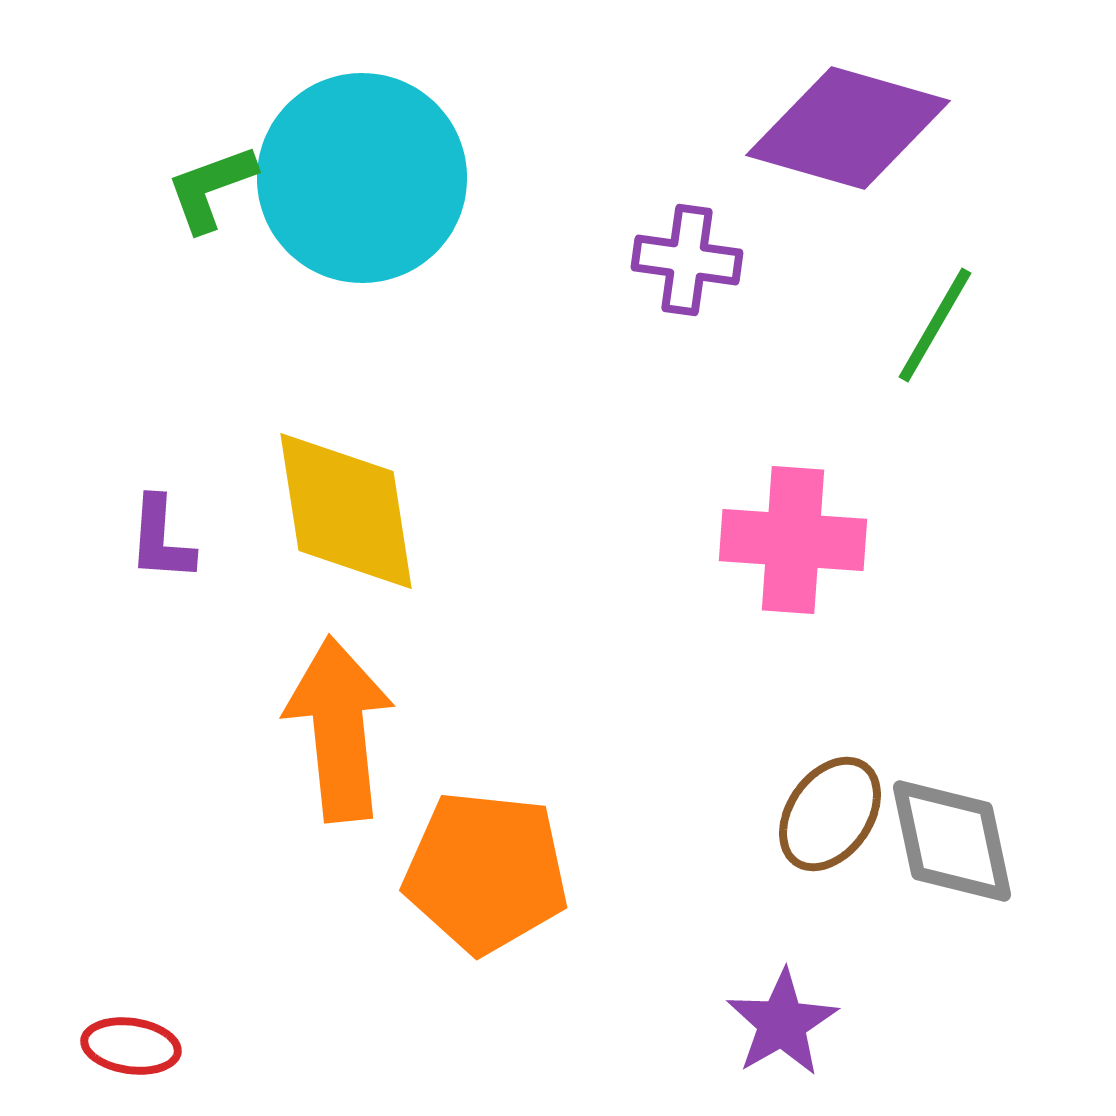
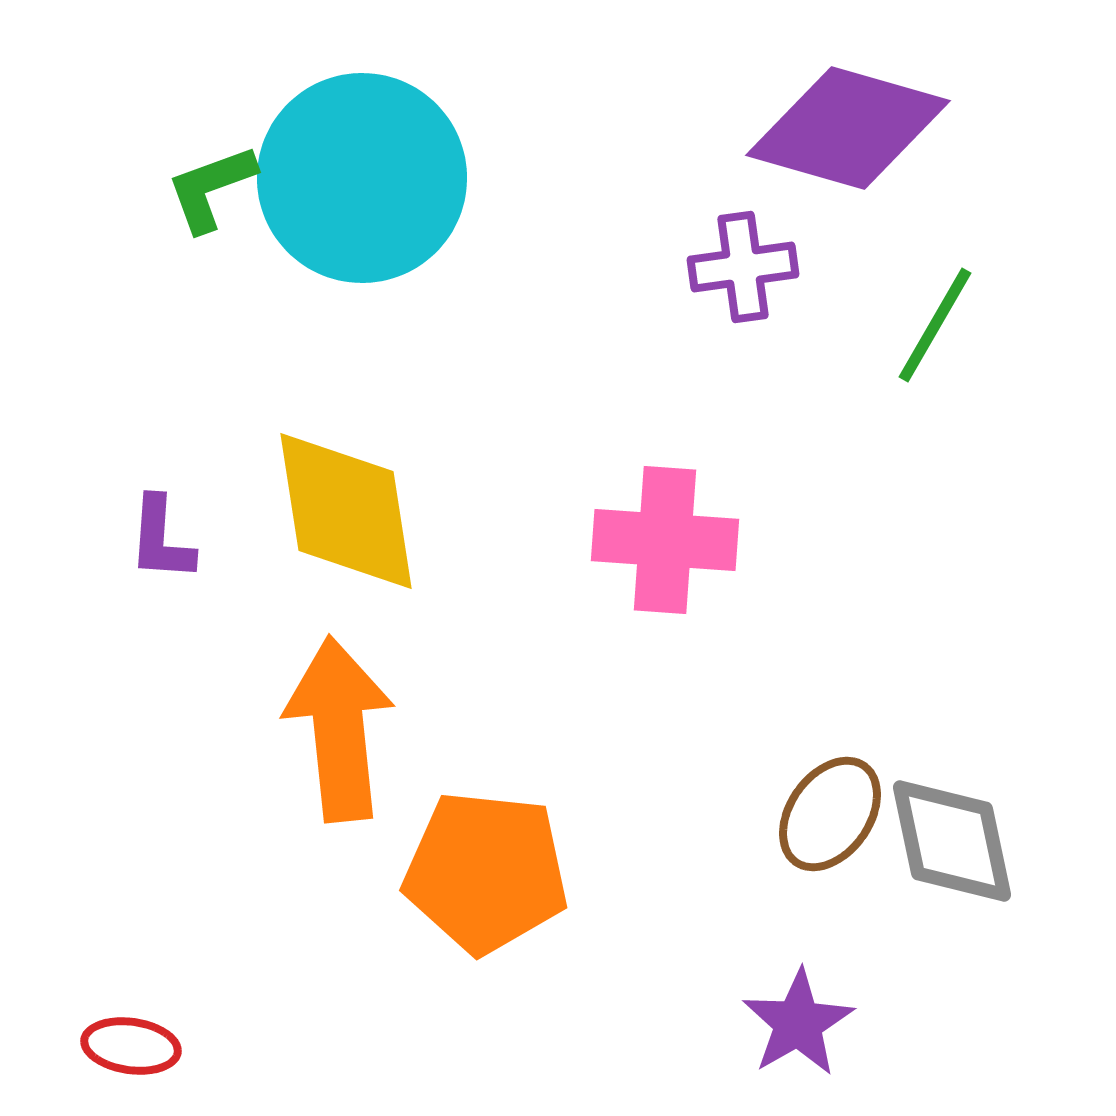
purple cross: moved 56 px right, 7 px down; rotated 16 degrees counterclockwise
pink cross: moved 128 px left
purple star: moved 16 px right
